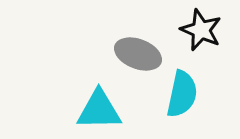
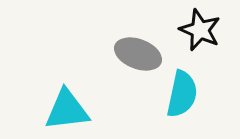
black star: moved 1 px left
cyan triangle: moved 32 px left; rotated 6 degrees counterclockwise
